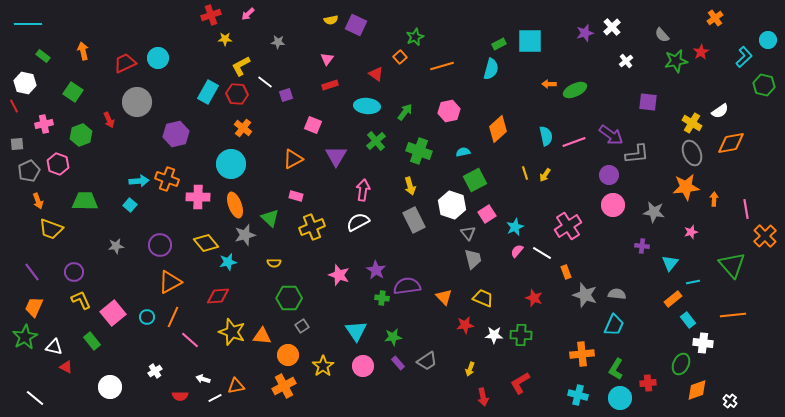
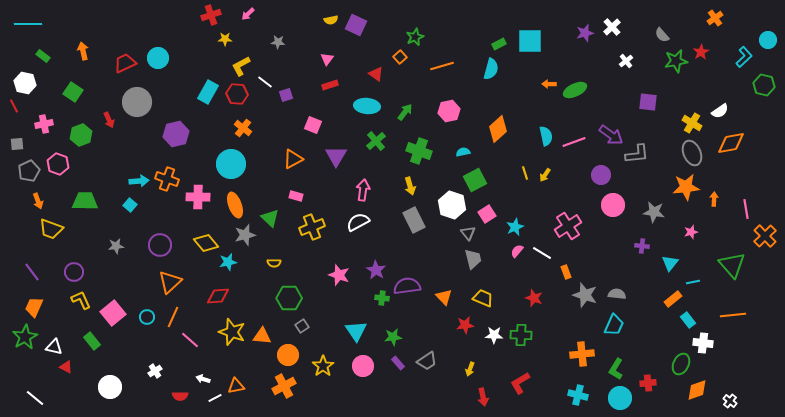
purple circle at (609, 175): moved 8 px left
orange triangle at (170, 282): rotated 15 degrees counterclockwise
